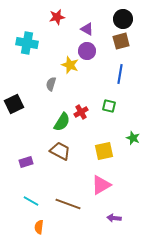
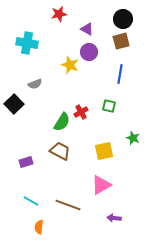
red star: moved 2 px right, 3 px up
purple circle: moved 2 px right, 1 px down
gray semicircle: moved 16 px left; rotated 128 degrees counterclockwise
black square: rotated 18 degrees counterclockwise
brown line: moved 1 px down
